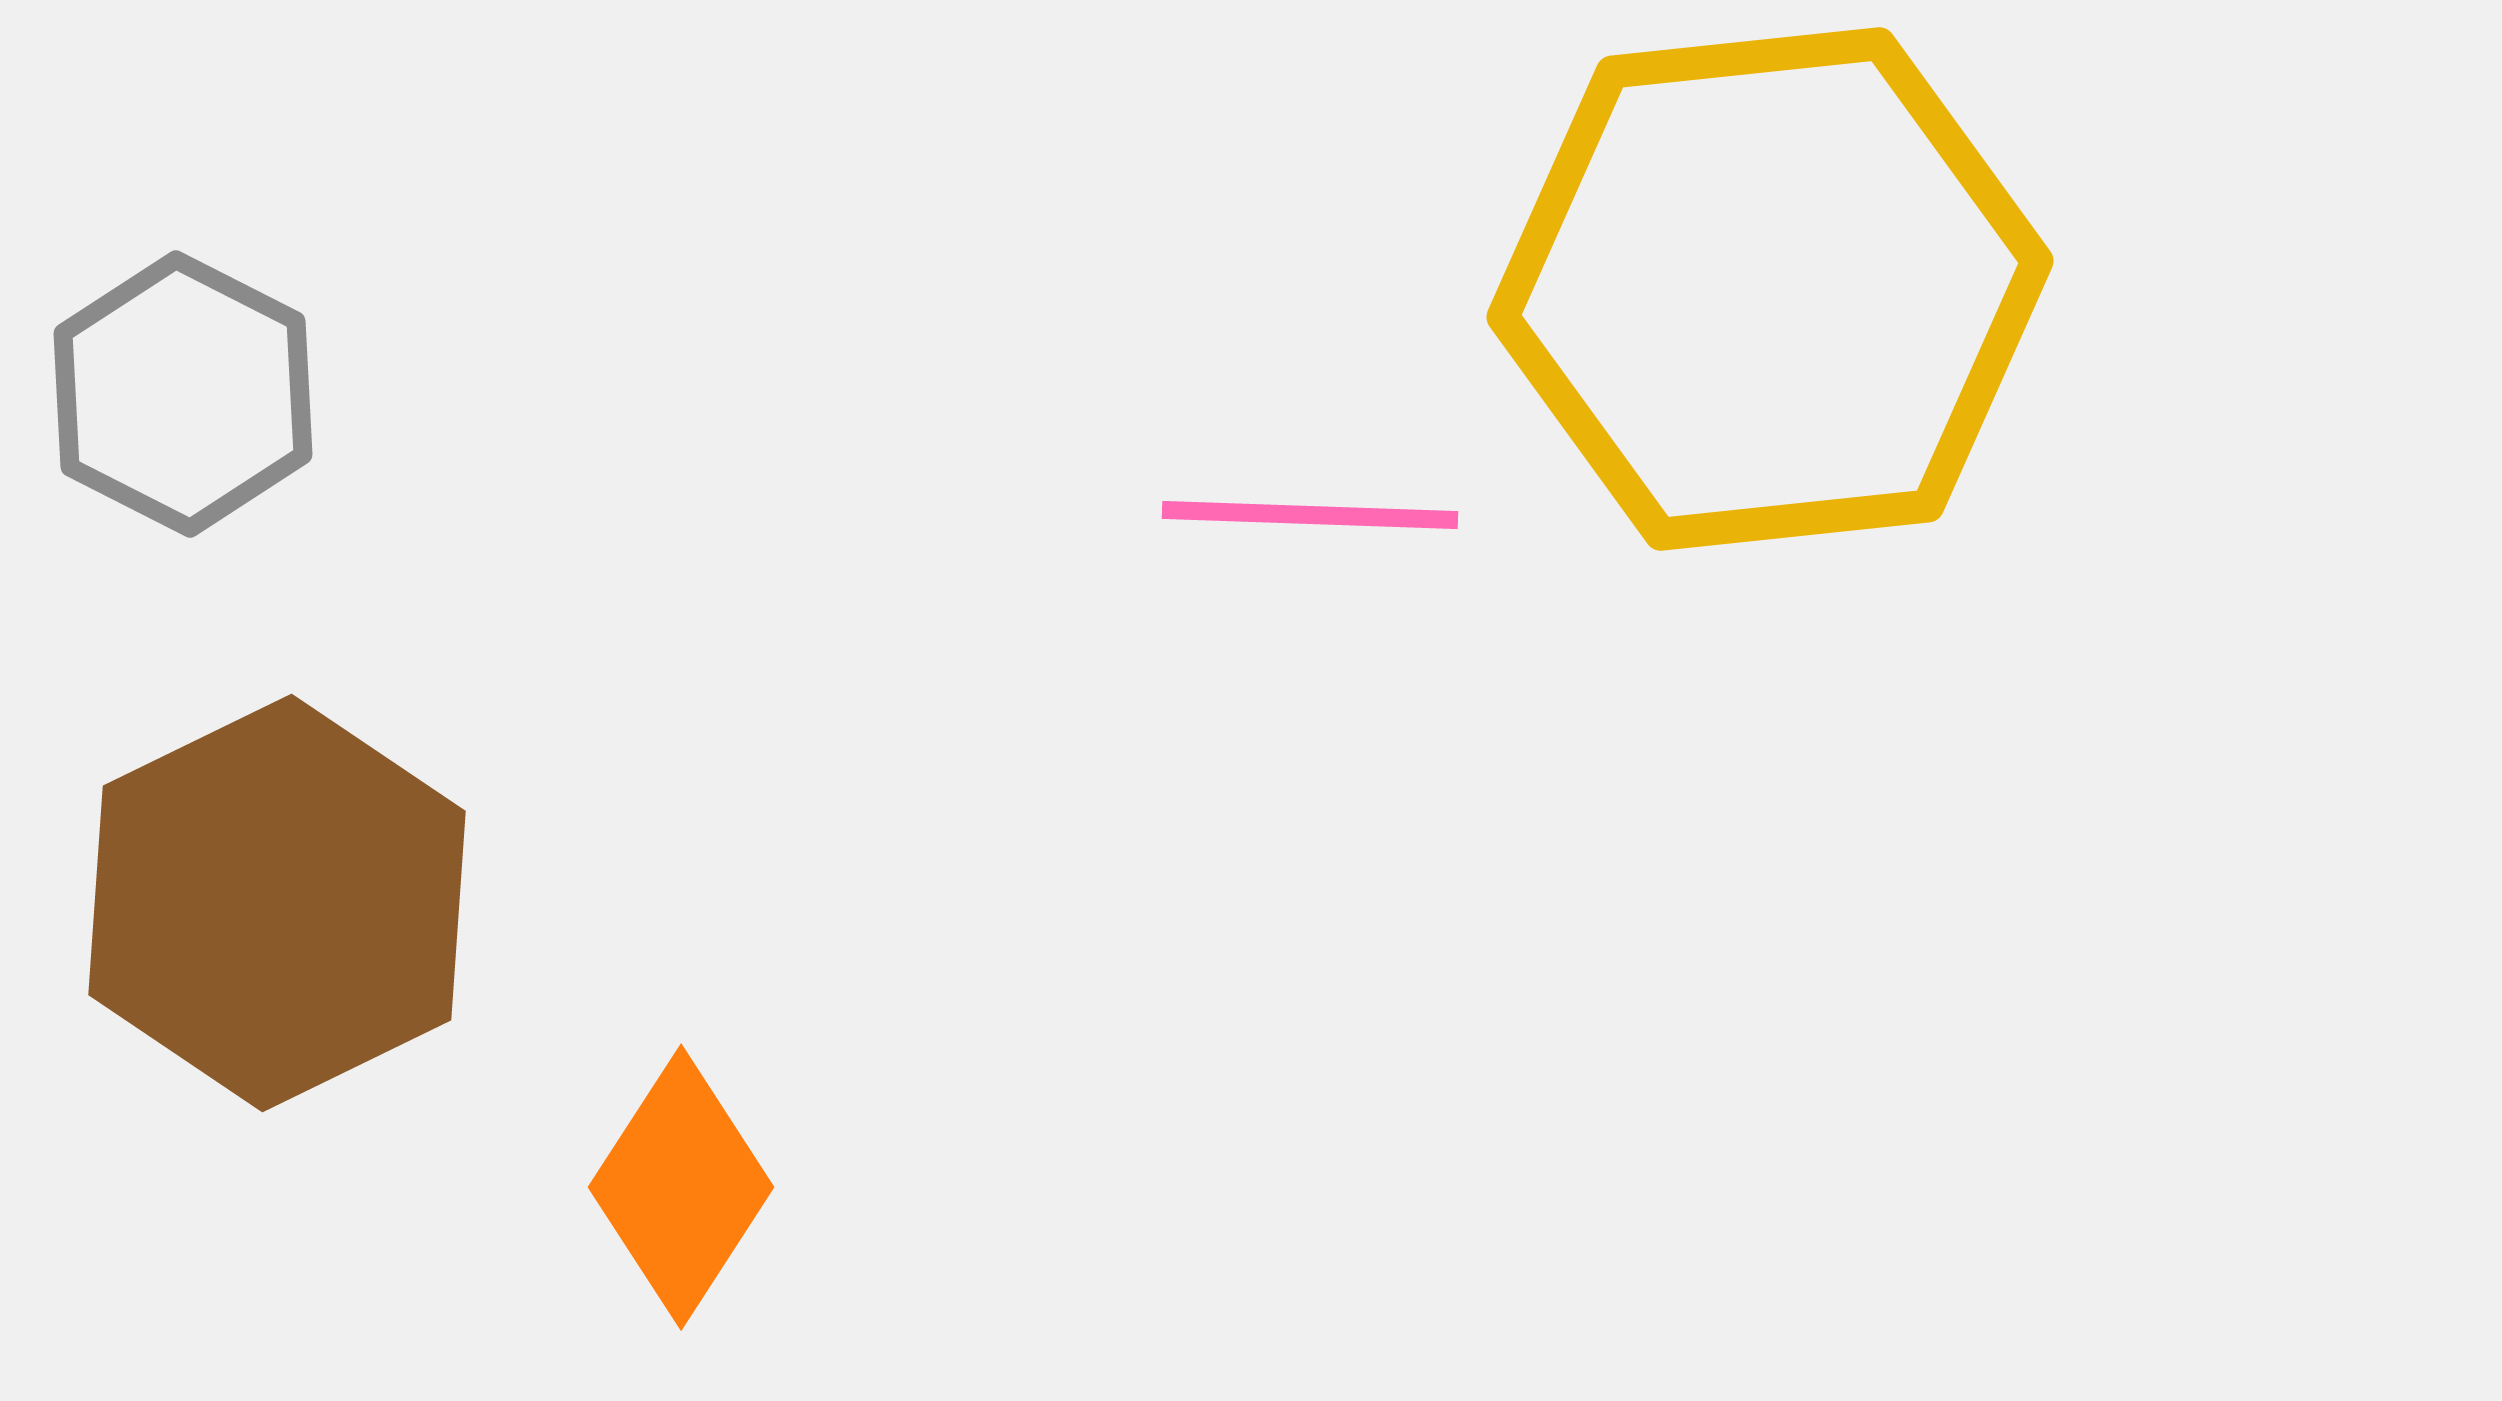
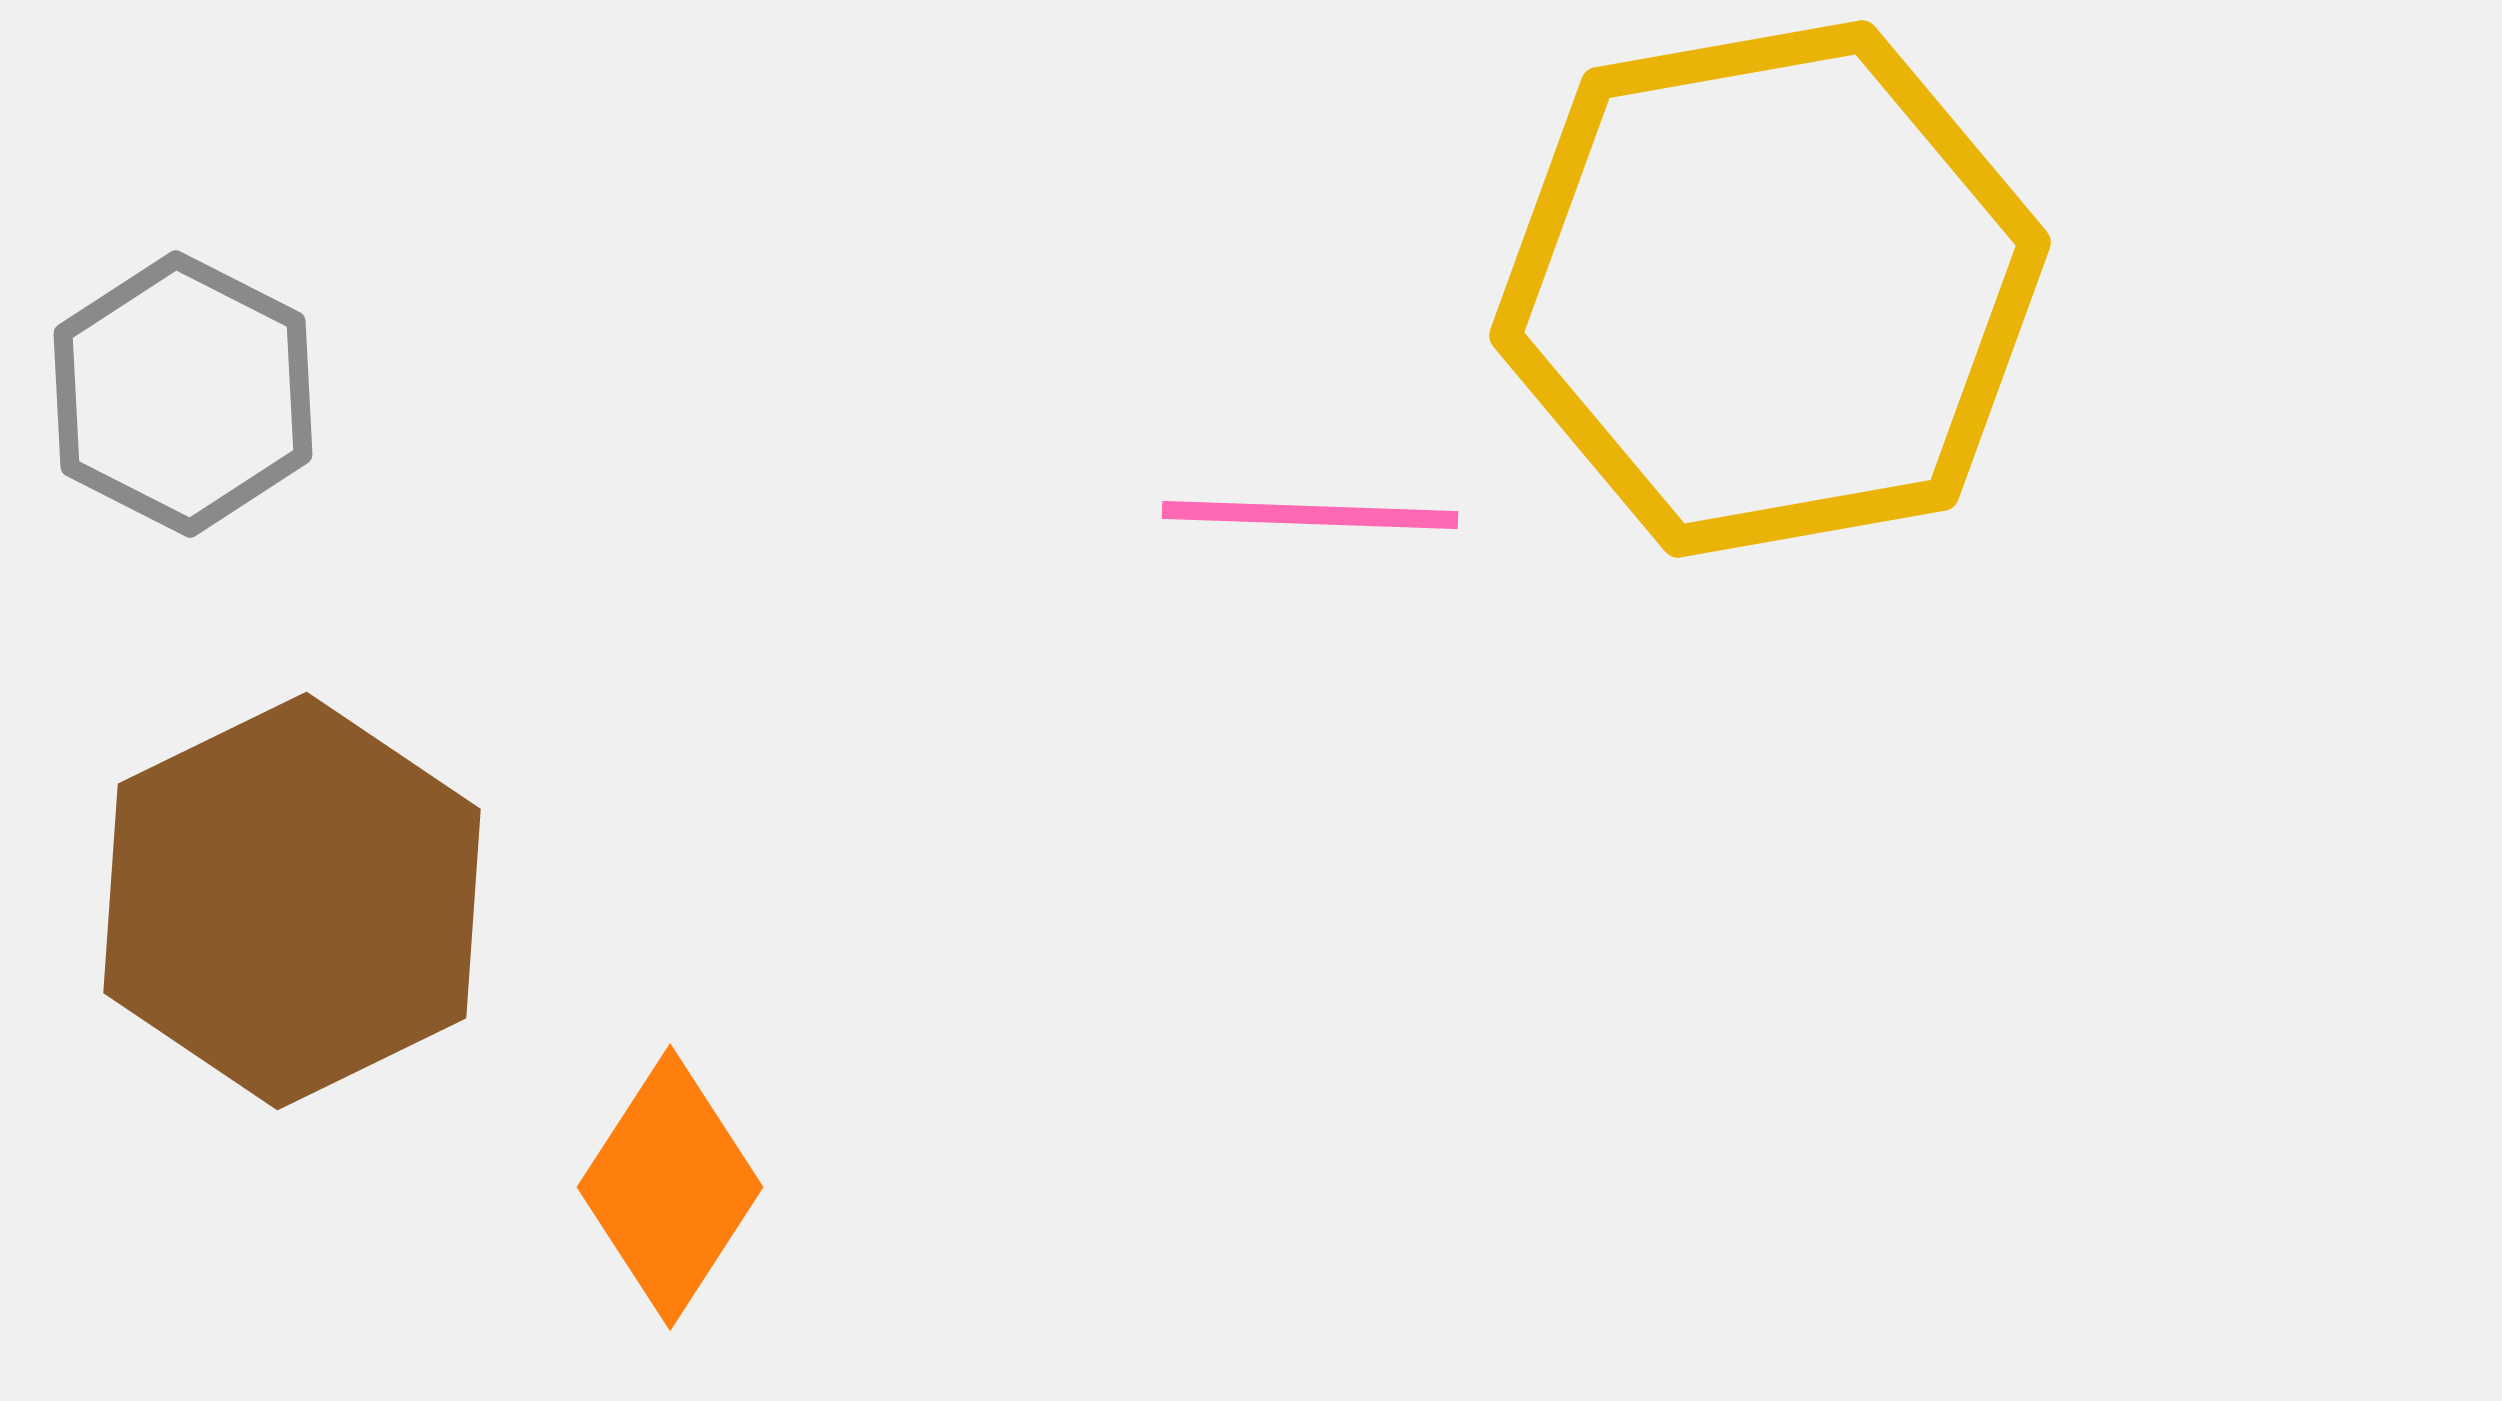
yellow hexagon: rotated 4 degrees counterclockwise
brown hexagon: moved 15 px right, 2 px up
orange diamond: moved 11 px left
